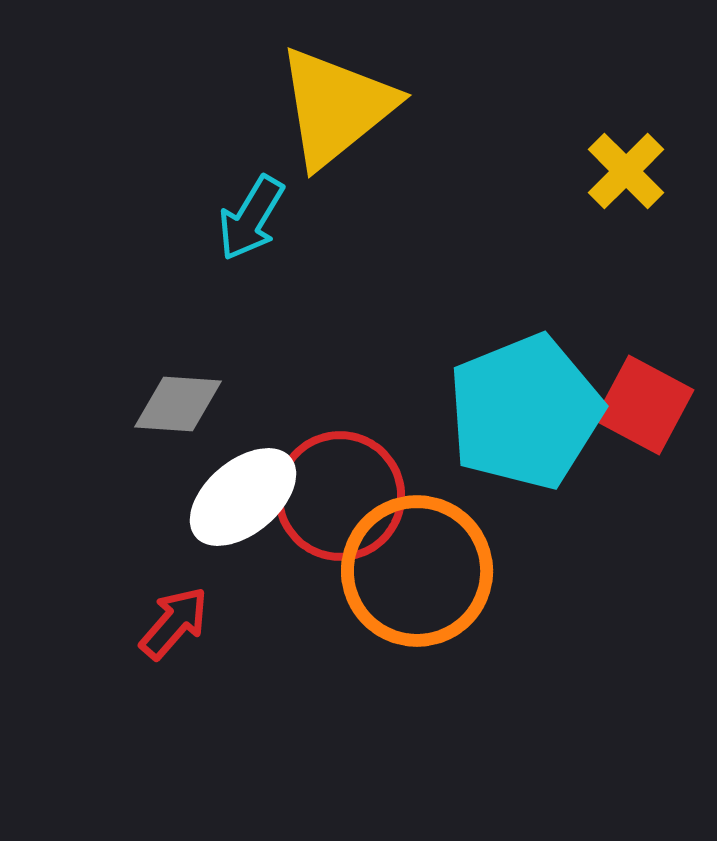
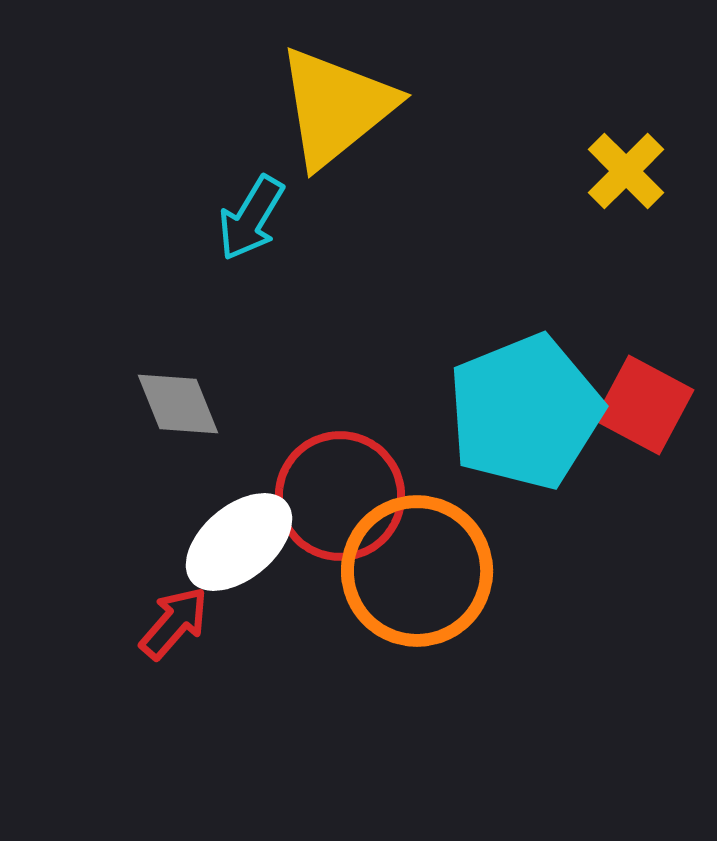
gray diamond: rotated 64 degrees clockwise
white ellipse: moved 4 px left, 45 px down
